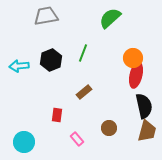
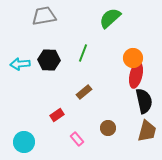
gray trapezoid: moved 2 px left
black hexagon: moved 2 px left; rotated 25 degrees clockwise
cyan arrow: moved 1 px right, 2 px up
black semicircle: moved 5 px up
red rectangle: rotated 48 degrees clockwise
brown circle: moved 1 px left
